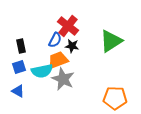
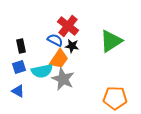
blue semicircle: rotated 91 degrees counterclockwise
orange trapezoid: moved 1 px right, 1 px up; rotated 145 degrees clockwise
